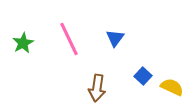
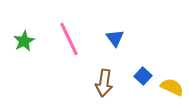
blue triangle: rotated 12 degrees counterclockwise
green star: moved 1 px right, 2 px up
brown arrow: moved 7 px right, 5 px up
